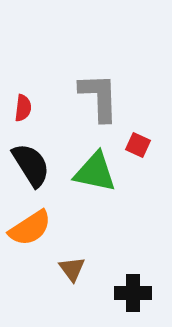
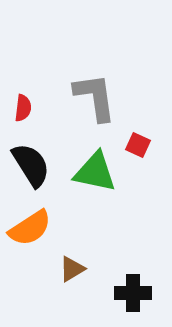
gray L-shape: moved 4 px left; rotated 6 degrees counterclockwise
brown triangle: rotated 36 degrees clockwise
